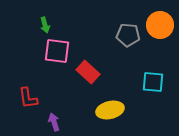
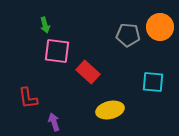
orange circle: moved 2 px down
